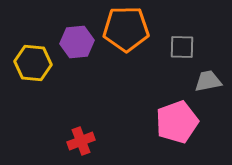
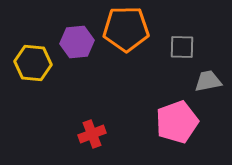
red cross: moved 11 px right, 7 px up
